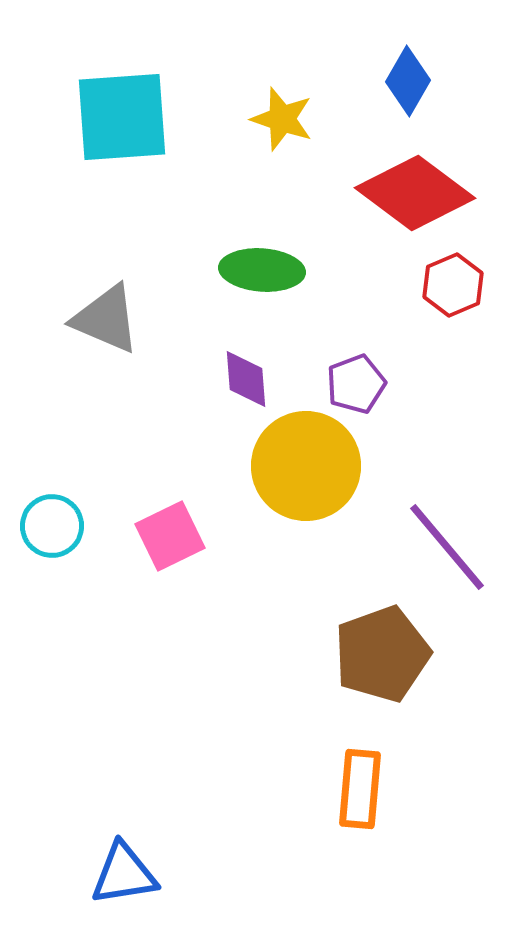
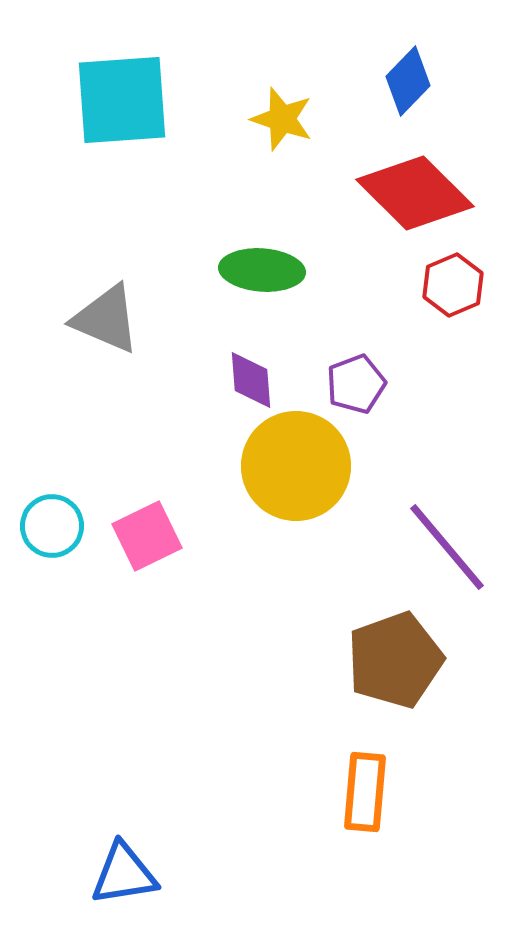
blue diamond: rotated 14 degrees clockwise
cyan square: moved 17 px up
red diamond: rotated 8 degrees clockwise
purple diamond: moved 5 px right, 1 px down
yellow circle: moved 10 px left
pink square: moved 23 px left
brown pentagon: moved 13 px right, 6 px down
orange rectangle: moved 5 px right, 3 px down
